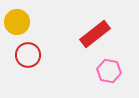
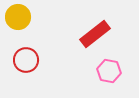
yellow circle: moved 1 px right, 5 px up
red circle: moved 2 px left, 5 px down
